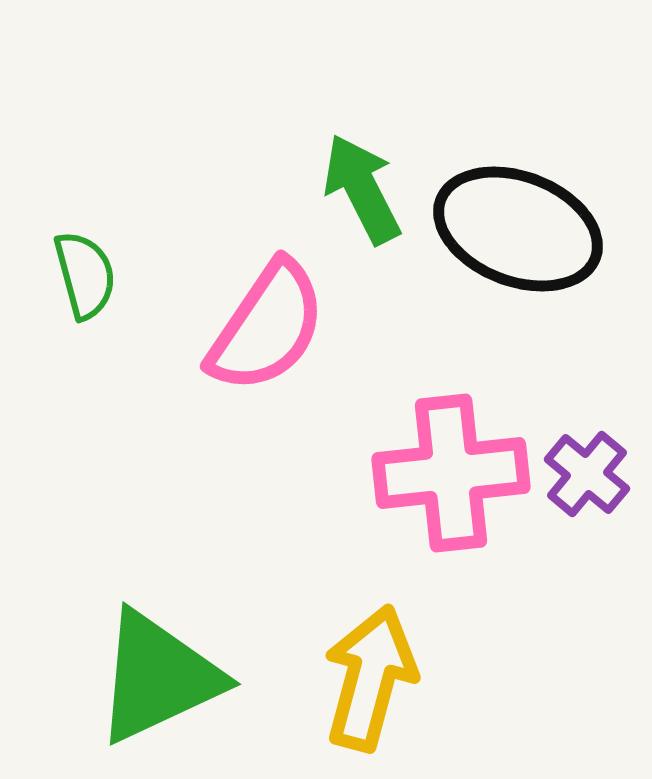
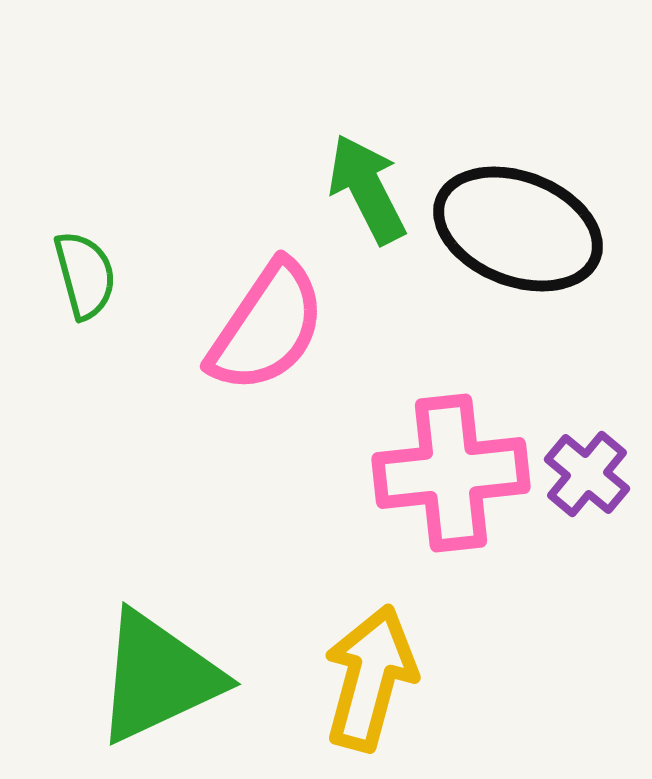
green arrow: moved 5 px right
